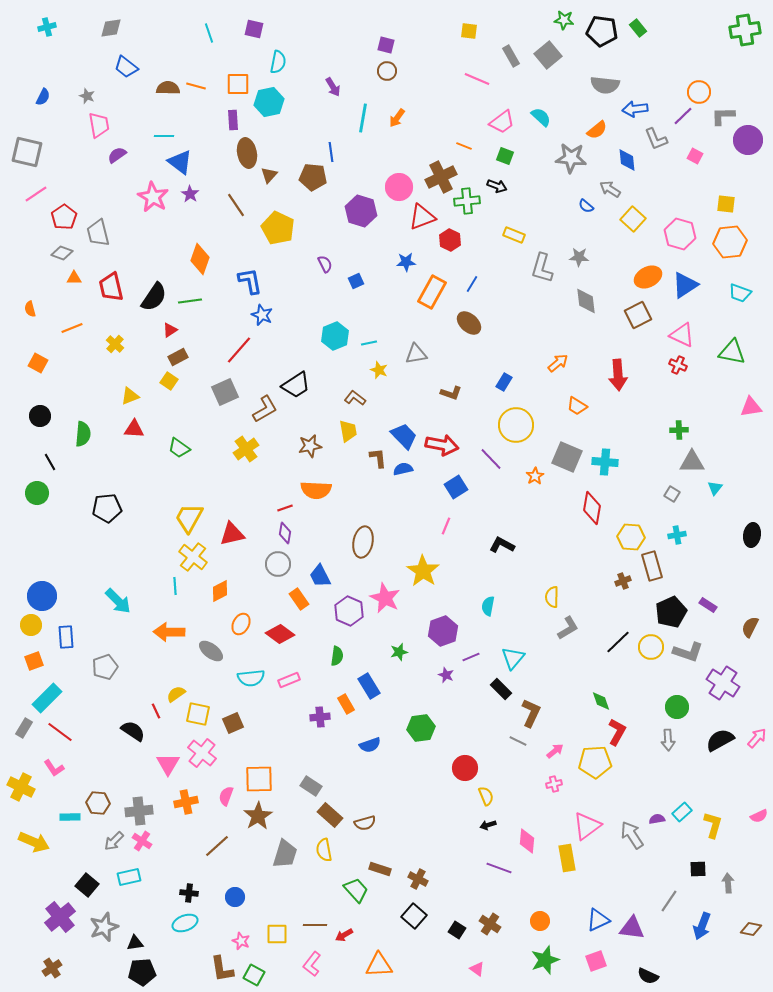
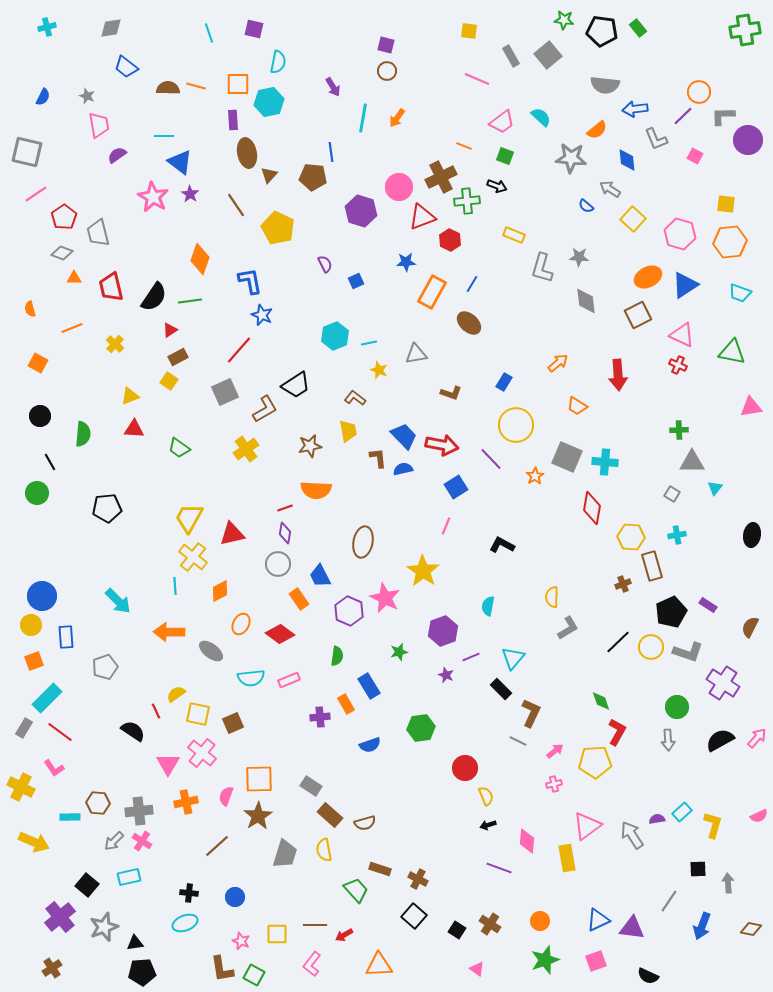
brown cross at (623, 581): moved 3 px down
